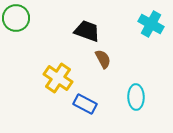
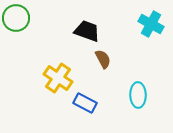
cyan ellipse: moved 2 px right, 2 px up
blue rectangle: moved 1 px up
